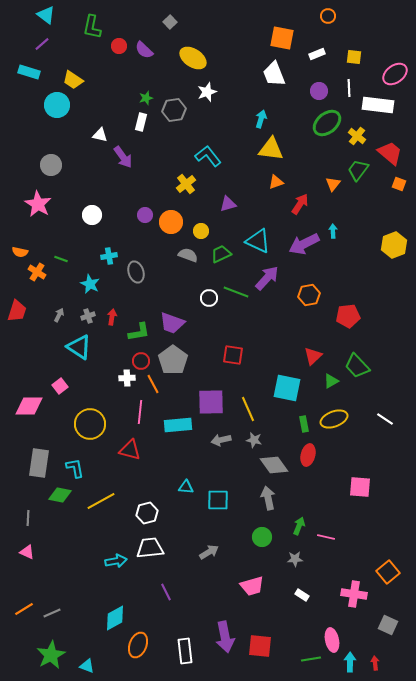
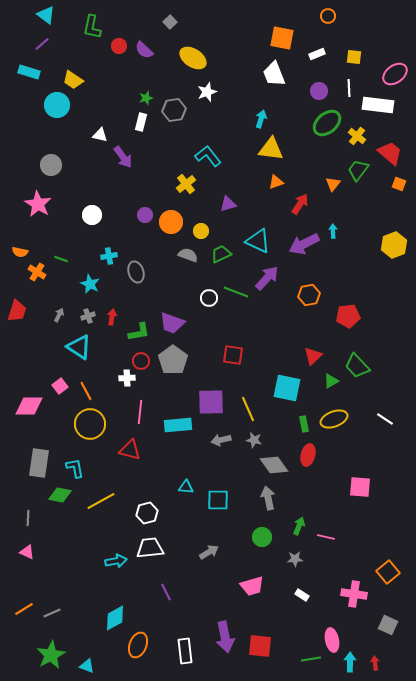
orange line at (153, 384): moved 67 px left, 7 px down
